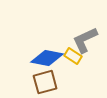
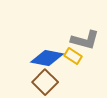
gray L-shape: rotated 140 degrees counterclockwise
brown square: rotated 30 degrees counterclockwise
